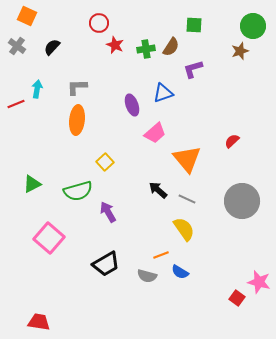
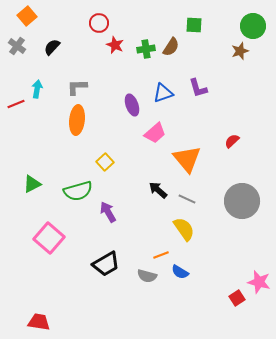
orange square: rotated 24 degrees clockwise
purple L-shape: moved 5 px right, 19 px down; rotated 90 degrees counterclockwise
red square: rotated 21 degrees clockwise
